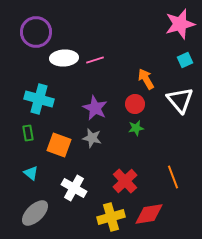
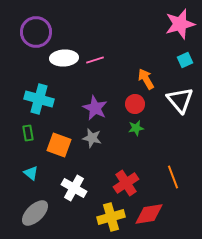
red cross: moved 1 px right, 2 px down; rotated 10 degrees clockwise
